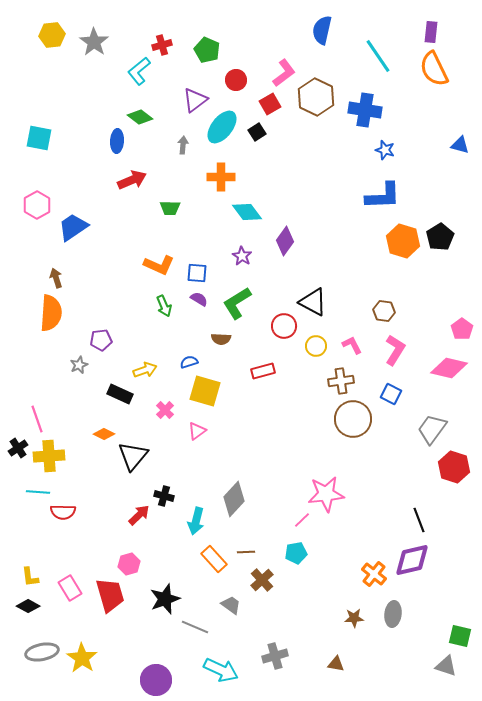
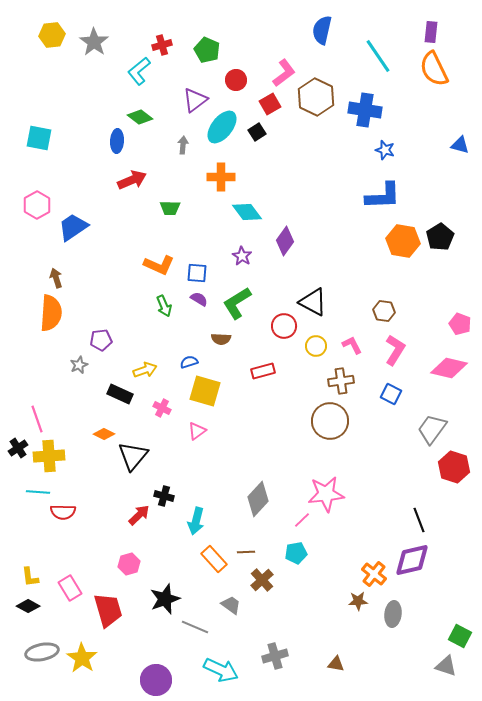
orange hexagon at (403, 241): rotated 8 degrees counterclockwise
pink pentagon at (462, 329): moved 2 px left, 5 px up; rotated 15 degrees counterclockwise
pink cross at (165, 410): moved 3 px left, 2 px up; rotated 18 degrees counterclockwise
brown circle at (353, 419): moved 23 px left, 2 px down
gray diamond at (234, 499): moved 24 px right
red trapezoid at (110, 595): moved 2 px left, 15 px down
brown star at (354, 618): moved 4 px right, 17 px up
green square at (460, 636): rotated 15 degrees clockwise
